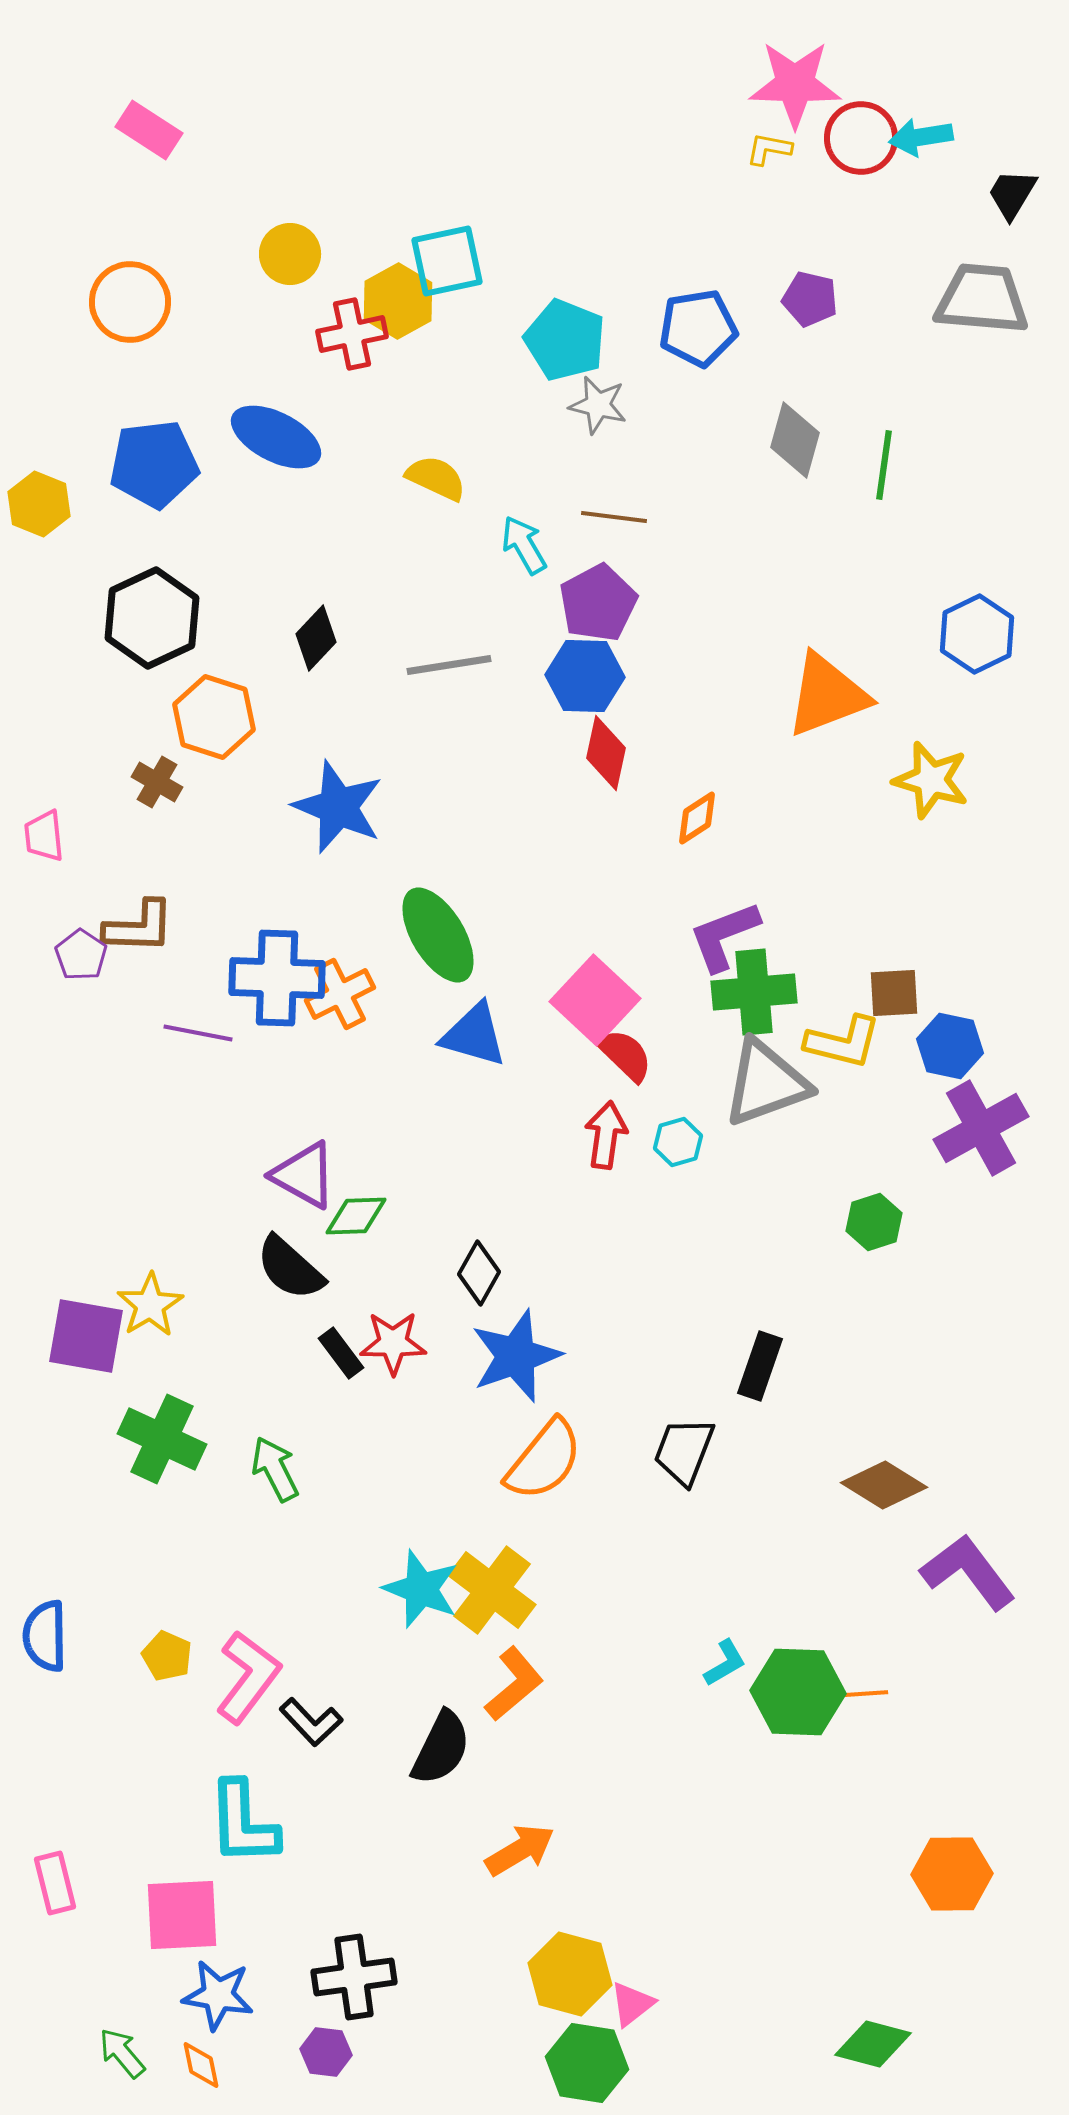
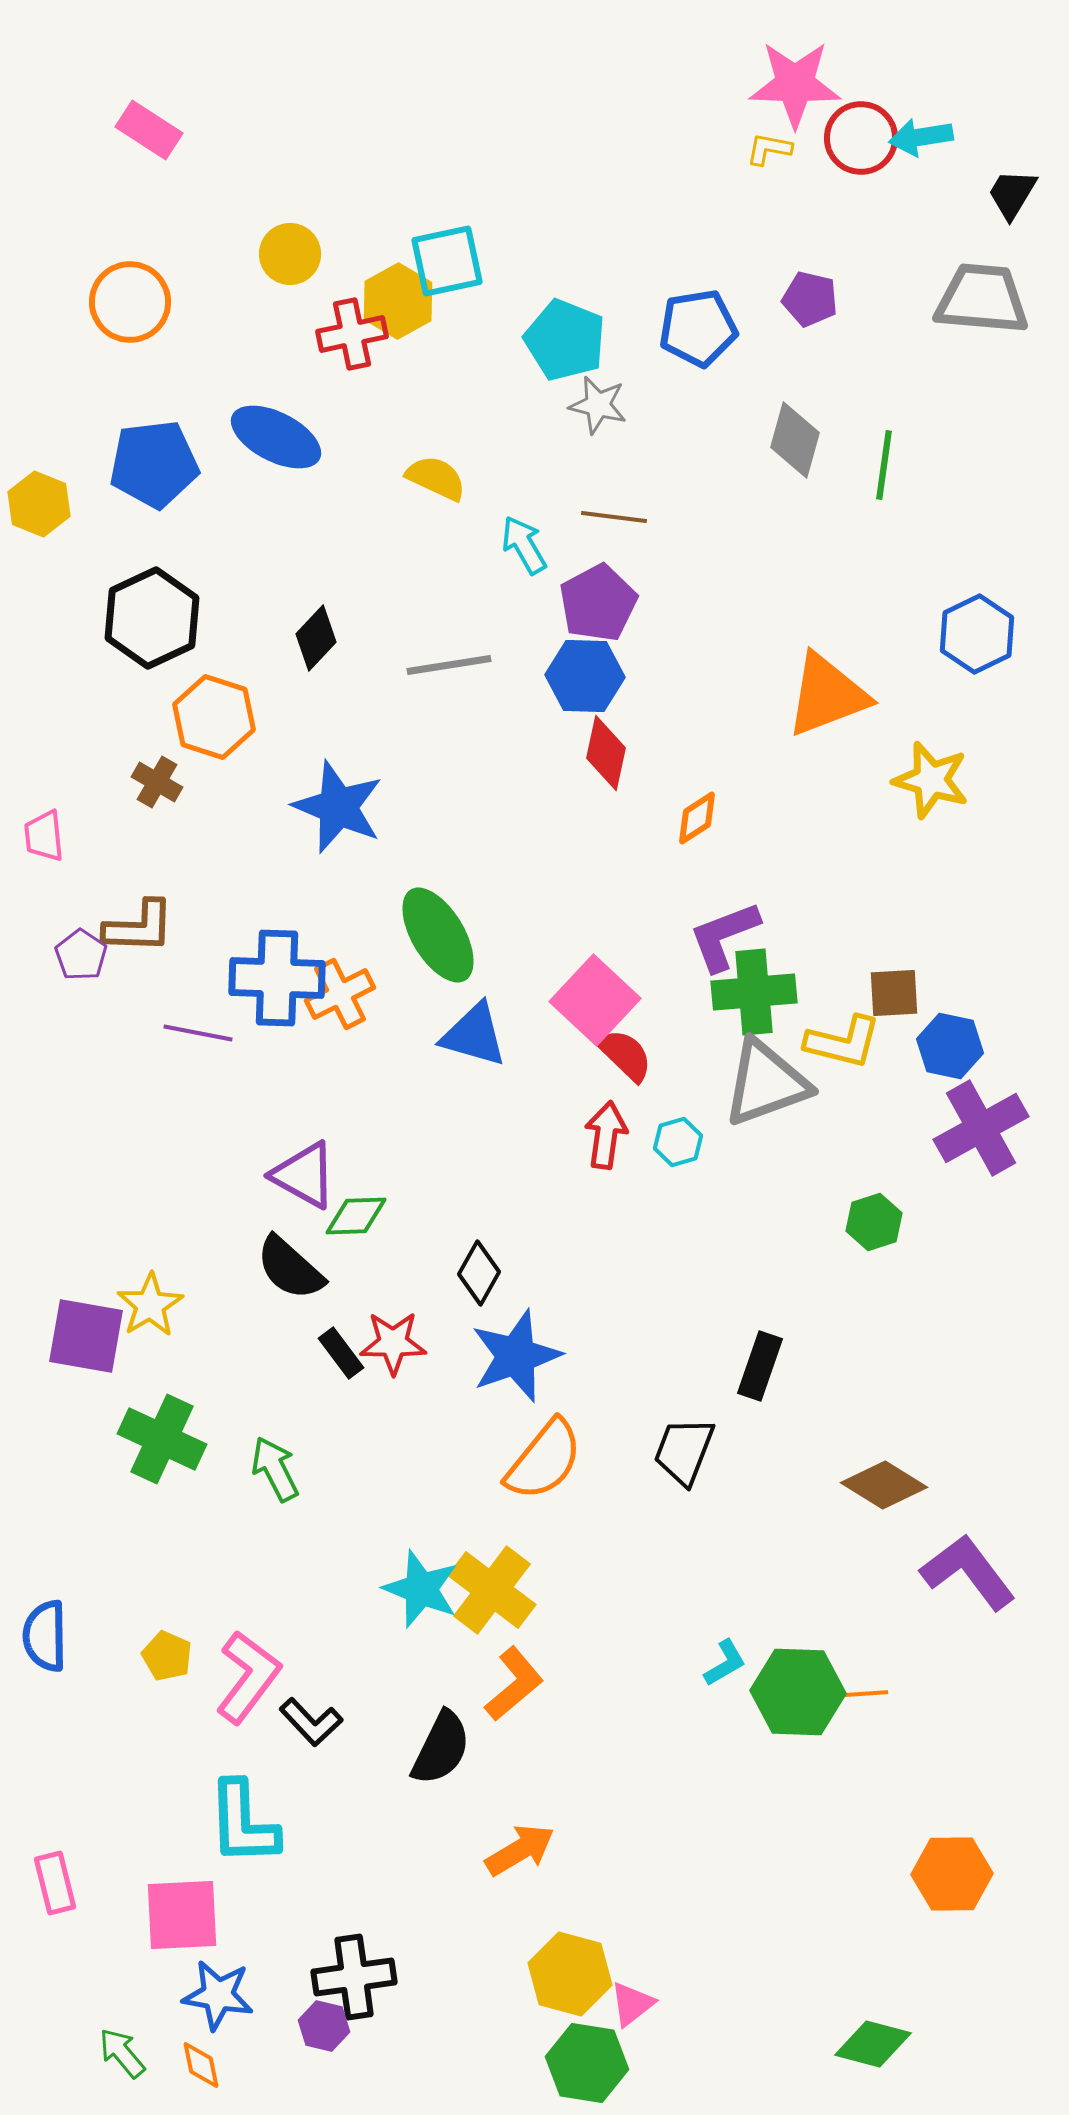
purple hexagon at (326, 2052): moved 2 px left, 26 px up; rotated 6 degrees clockwise
